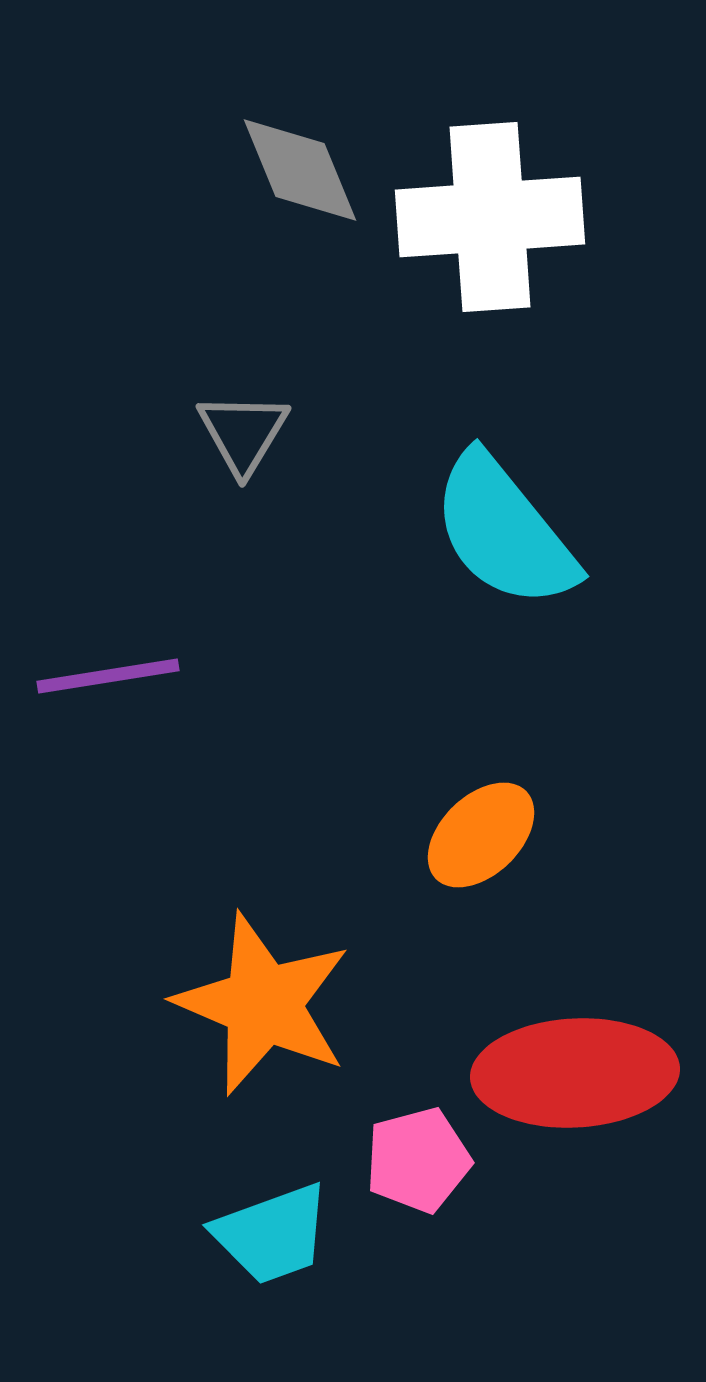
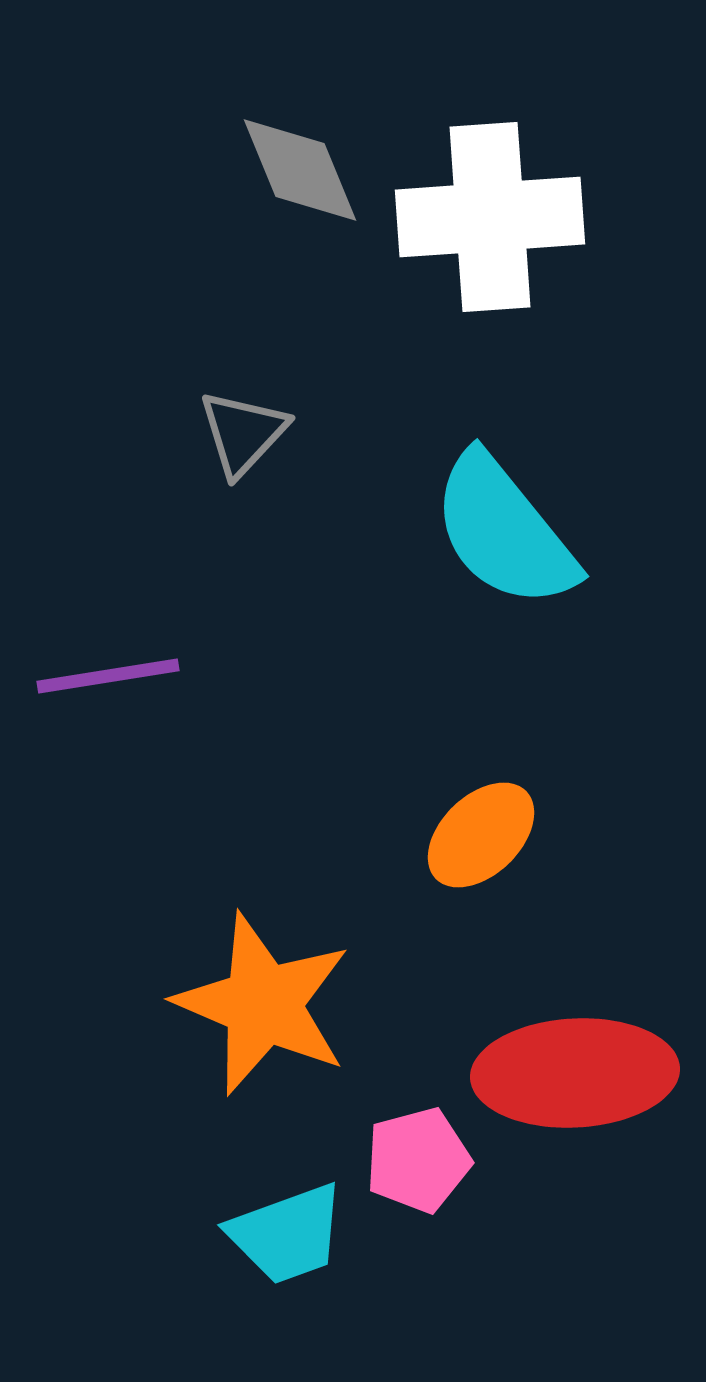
gray triangle: rotated 12 degrees clockwise
cyan trapezoid: moved 15 px right
